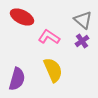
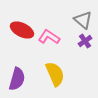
red ellipse: moved 13 px down
purple cross: moved 3 px right
yellow semicircle: moved 2 px right, 4 px down
